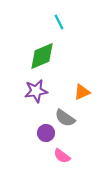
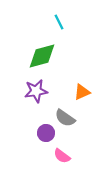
green diamond: rotated 8 degrees clockwise
